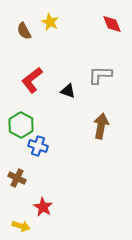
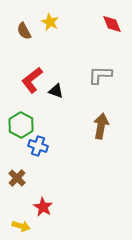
black triangle: moved 12 px left
brown cross: rotated 18 degrees clockwise
